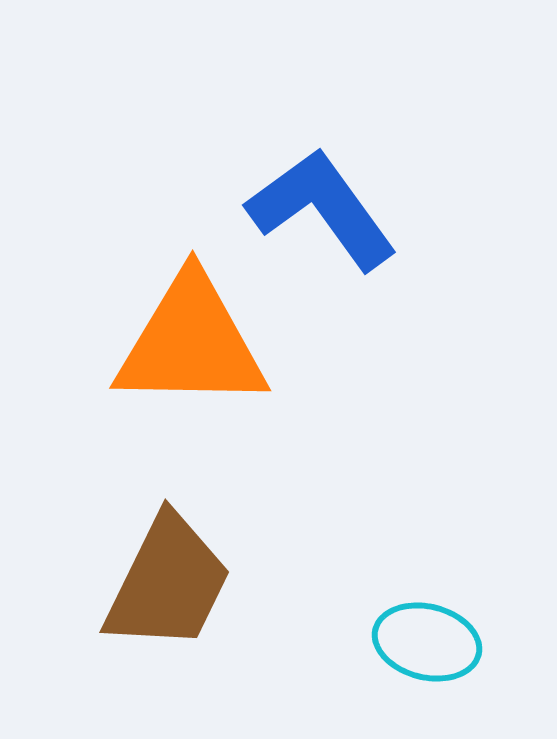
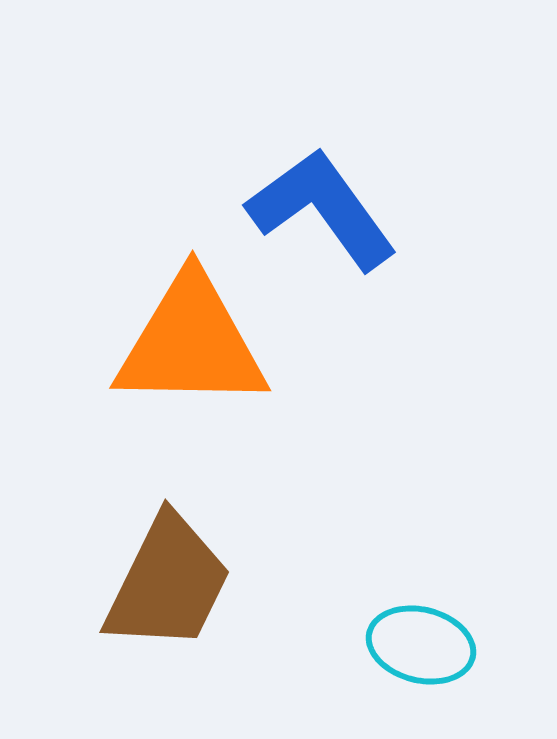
cyan ellipse: moved 6 px left, 3 px down
